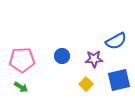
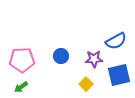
blue circle: moved 1 px left
blue square: moved 5 px up
green arrow: rotated 112 degrees clockwise
